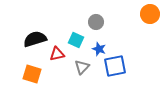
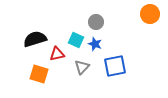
blue star: moved 4 px left, 5 px up
orange square: moved 7 px right
